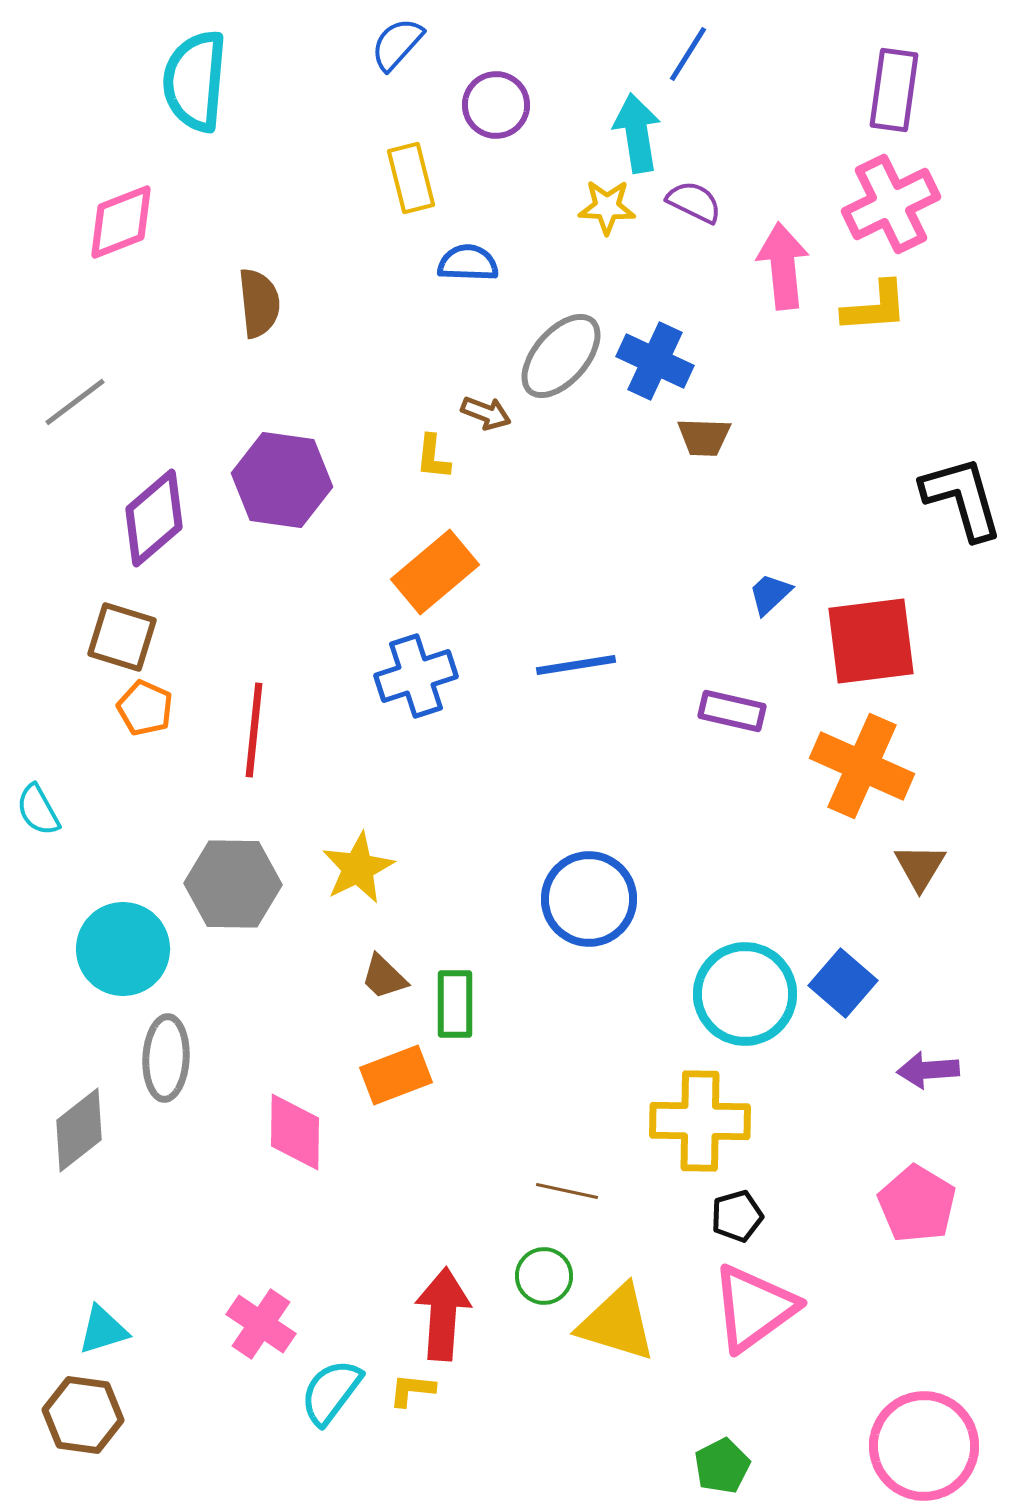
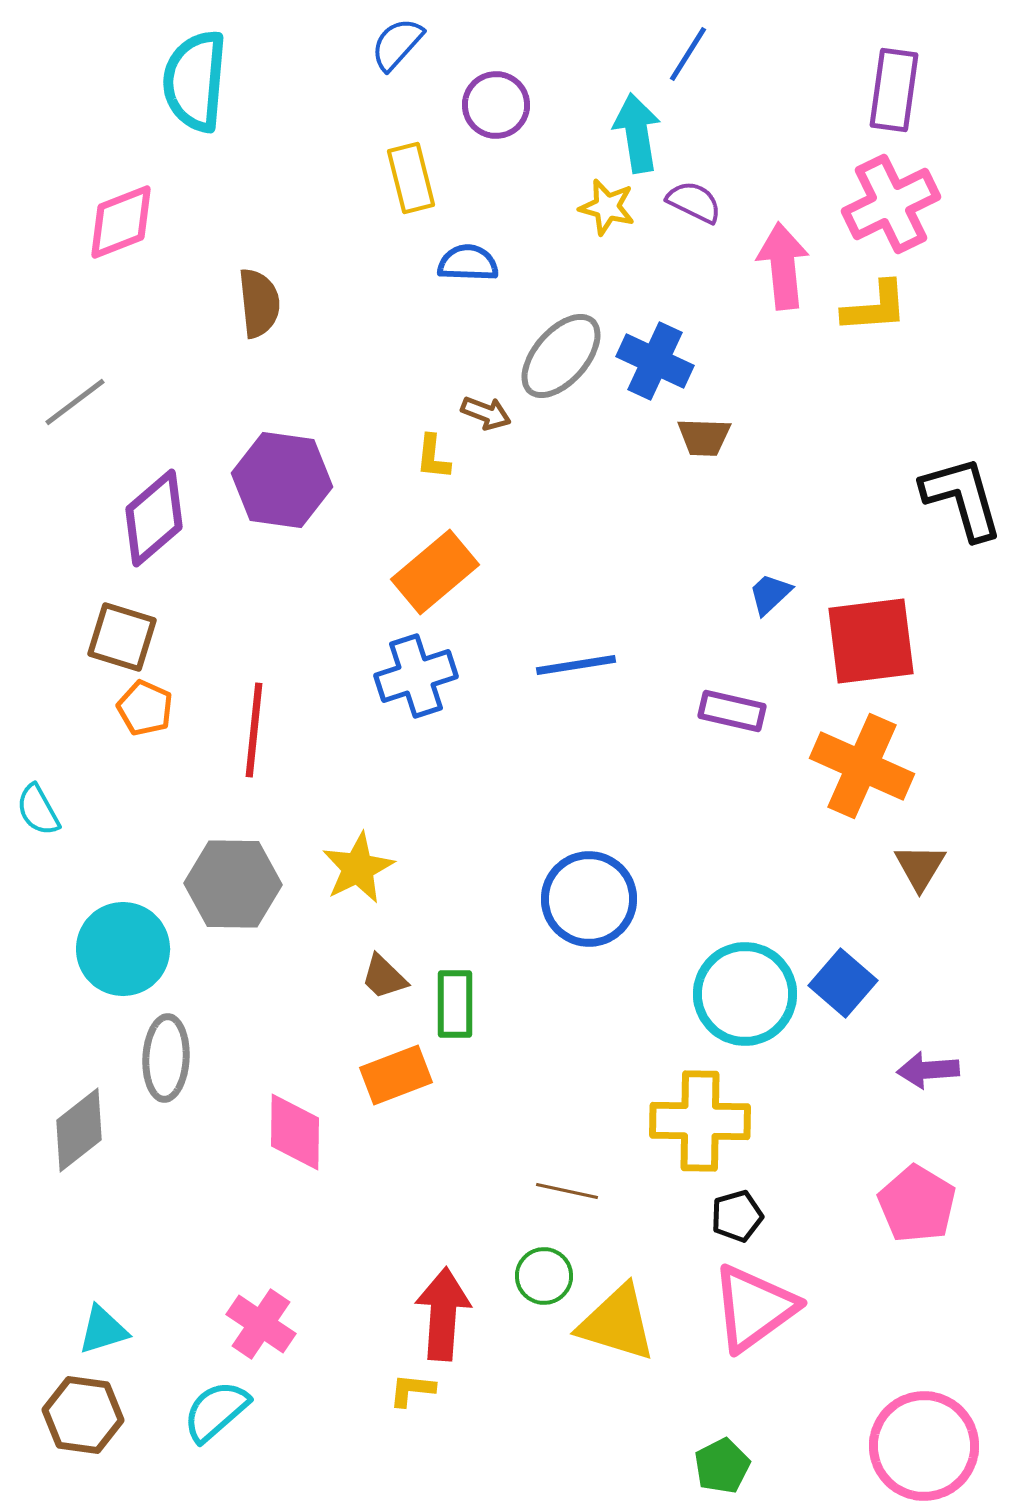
yellow star at (607, 207): rotated 12 degrees clockwise
cyan semicircle at (331, 1392): moved 115 px left, 19 px down; rotated 12 degrees clockwise
